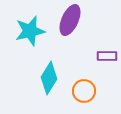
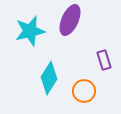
purple rectangle: moved 3 px left, 4 px down; rotated 72 degrees clockwise
